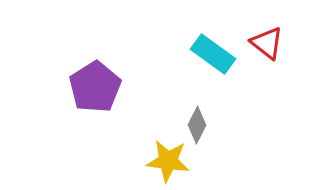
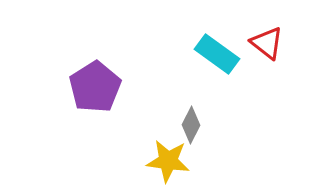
cyan rectangle: moved 4 px right
gray diamond: moved 6 px left
